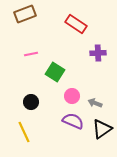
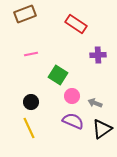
purple cross: moved 2 px down
green square: moved 3 px right, 3 px down
yellow line: moved 5 px right, 4 px up
